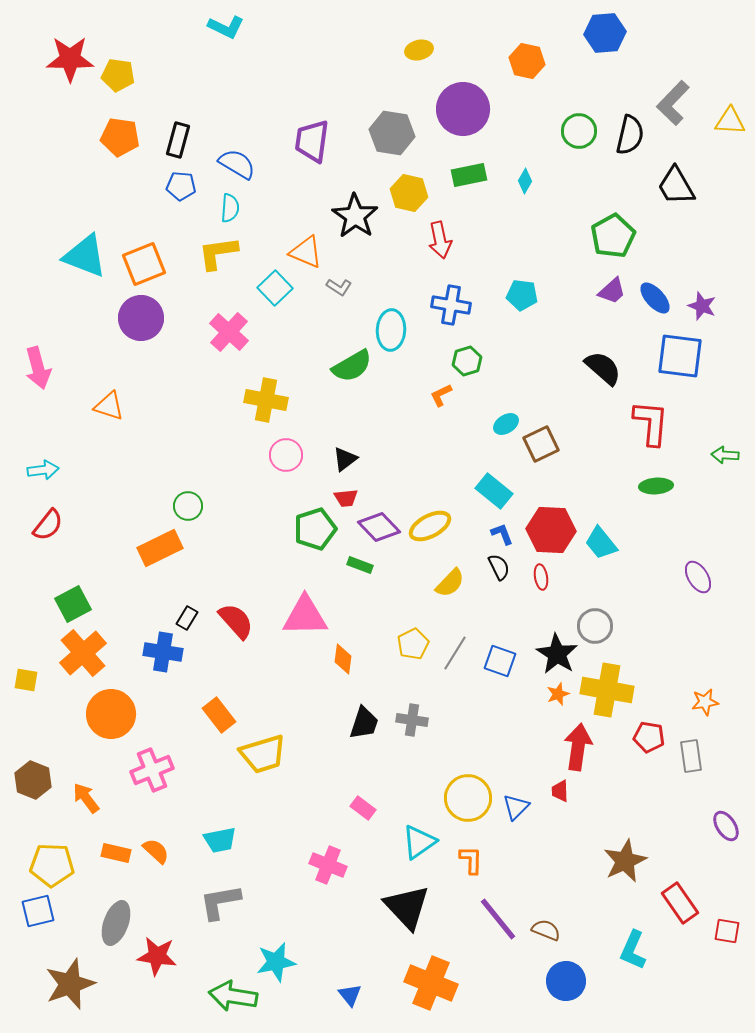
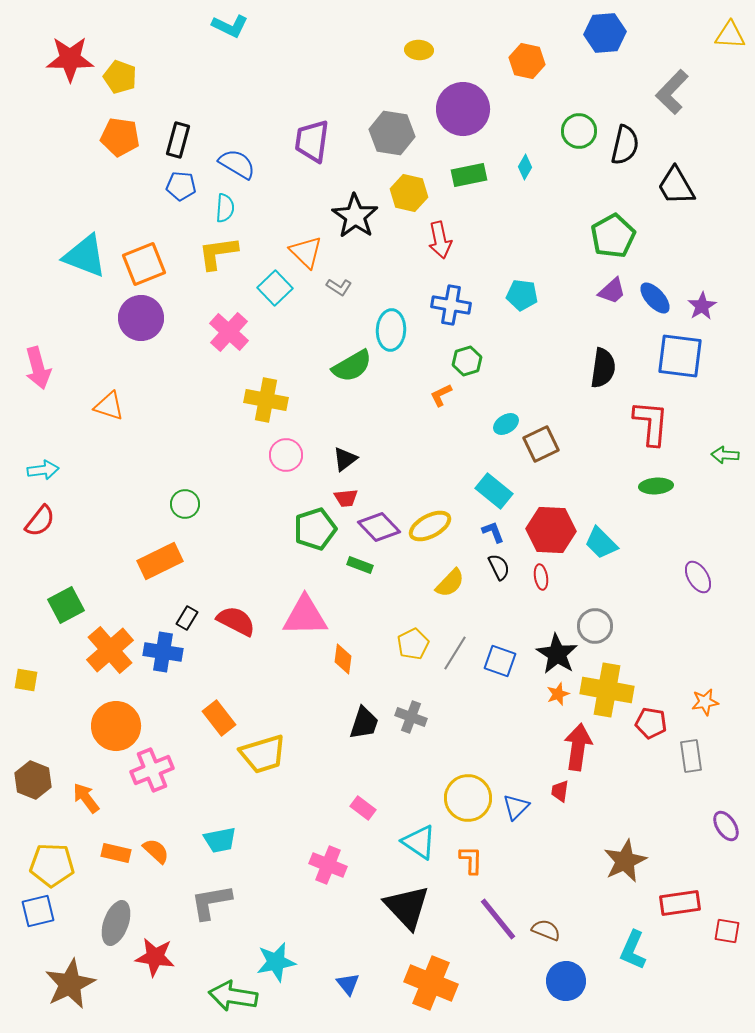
cyan L-shape at (226, 27): moved 4 px right, 1 px up
yellow ellipse at (419, 50): rotated 16 degrees clockwise
yellow pentagon at (118, 75): moved 2 px right, 2 px down; rotated 12 degrees clockwise
gray L-shape at (673, 103): moved 1 px left, 11 px up
yellow triangle at (730, 121): moved 86 px up
black semicircle at (630, 135): moved 5 px left, 10 px down
cyan diamond at (525, 181): moved 14 px up
cyan semicircle at (230, 208): moved 5 px left
orange triangle at (306, 252): rotated 21 degrees clockwise
purple star at (702, 306): rotated 20 degrees clockwise
black semicircle at (603, 368): rotated 57 degrees clockwise
green circle at (188, 506): moved 3 px left, 2 px up
red semicircle at (48, 525): moved 8 px left, 4 px up
blue L-shape at (502, 534): moved 9 px left, 2 px up
cyan trapezoid at (601, 543): rotated 6 degrees counterclockwise
orange rectangle at (160, 548): moved 13 px down
green square at (73, 604): moved 7 px left, 1 px down
red semicircle at (236, 621): rotated 21 degrees counterclockwise
orange cross at (83, 653): moved 27 px right, 3 px up
orange circle at (111, 714): moved 5 px right, 12 px down
orange rectangle at (219, 715): moved 3 px down
gray cross at (412, 720): moved 1 px left, 3 px up; rotated 12 degrees clockwise
red pentagon at (649, 737): moved 2 px right, 14 px up
red trapezoid at (560, 791): rotated 10 degrees clockwise
cyan triangle at (419, 842): rotated 51 degrees counterclockwise
gray L-shape at (220, 902): moved 9 px left
red rectangle at (680, 903): rotated 63 degrees counterclockwise
red star at (157, 956): moved 2 px left, 1 px down
brown star at (70, 984): rotated 6 degrees counterclockwise
blue triangle at (350, 995): moved 2 px left, 11 px up
